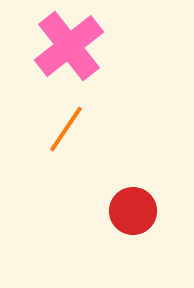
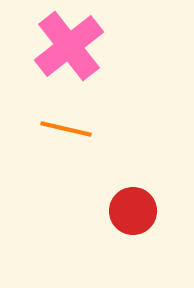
orange line: rotated 69 degrees clockwise
